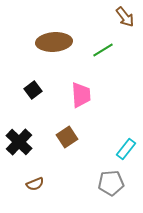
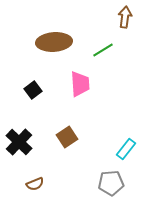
brown arrow: rotated 135 degrees counterclockwise
pink trapezoid: moved 1 px left, 11 px up
